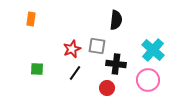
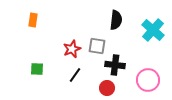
orange rectangle: moved 2 px right, 1 px down
cyan cross: moved 20 px up
black cross: moved 1 px left, 1 px down
black line: moved 2 px down
